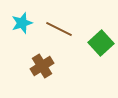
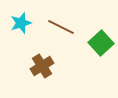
cyan star: moved 1 px left
brown line: moved 2 px right, 2 px up
